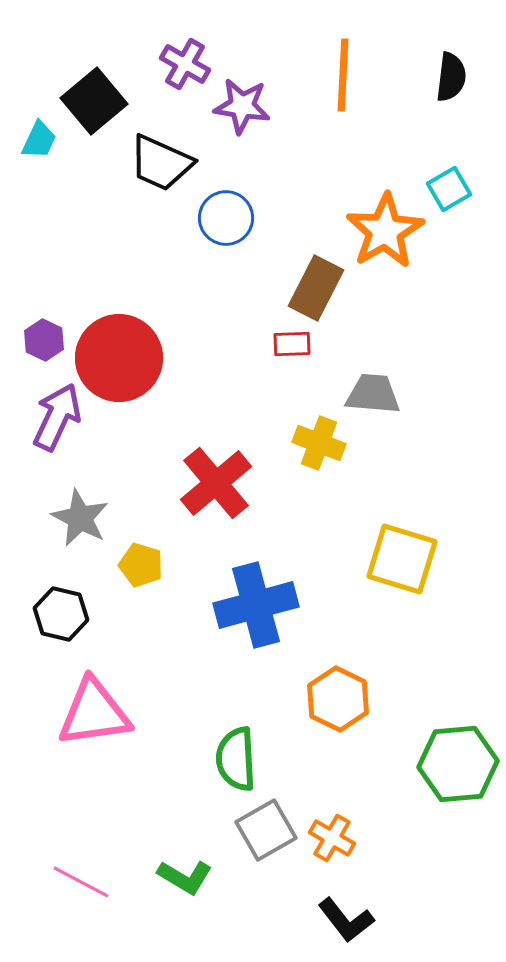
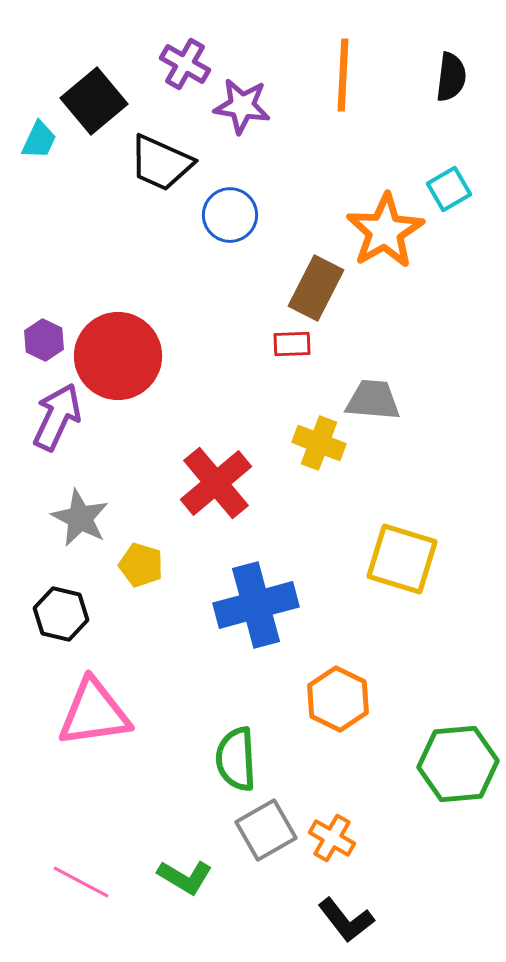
blue circle: moved 4 px right, 3 px up
red circle: moved 1 px left, 2 px up
gray trapezoid: moved 6 px down
